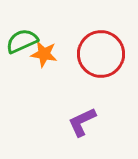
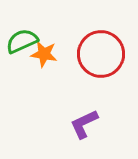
purple L-shape: moved 2 px right, 2 px down
